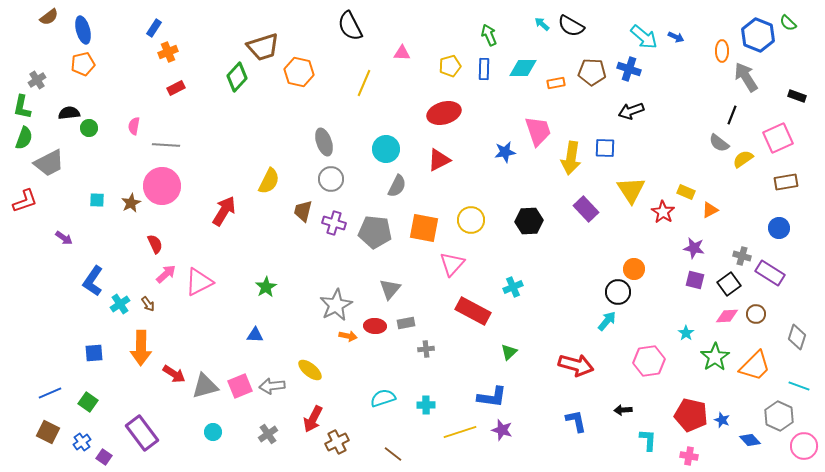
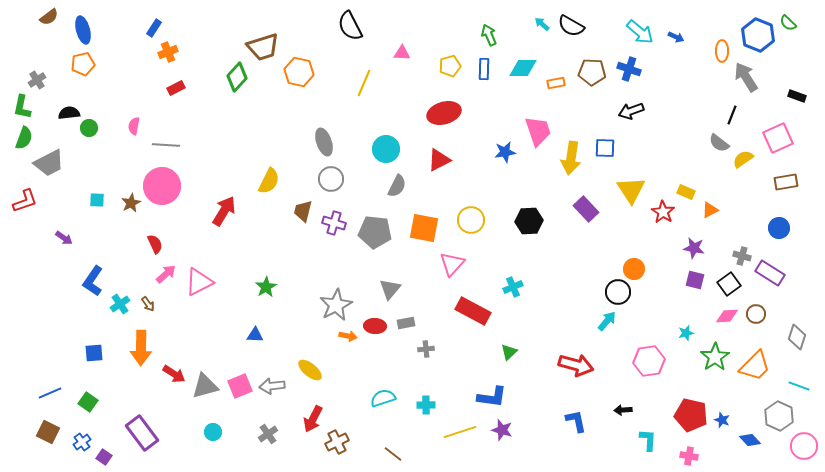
cyan arrow at (644, 37): moved 4 px left, 5 px up
cyan star at (686, 333): rotated 21 degrees clockwise
